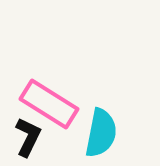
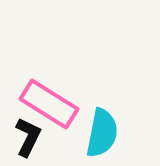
cyan semicircle: moved 1 px right
